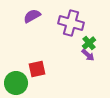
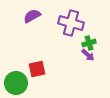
green cross: rotated 24 degrees clockwise
